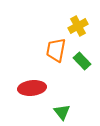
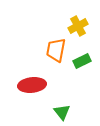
green rectangle: rotated 72 degrees counterclockwise
red ellipse: moved 3 px up
